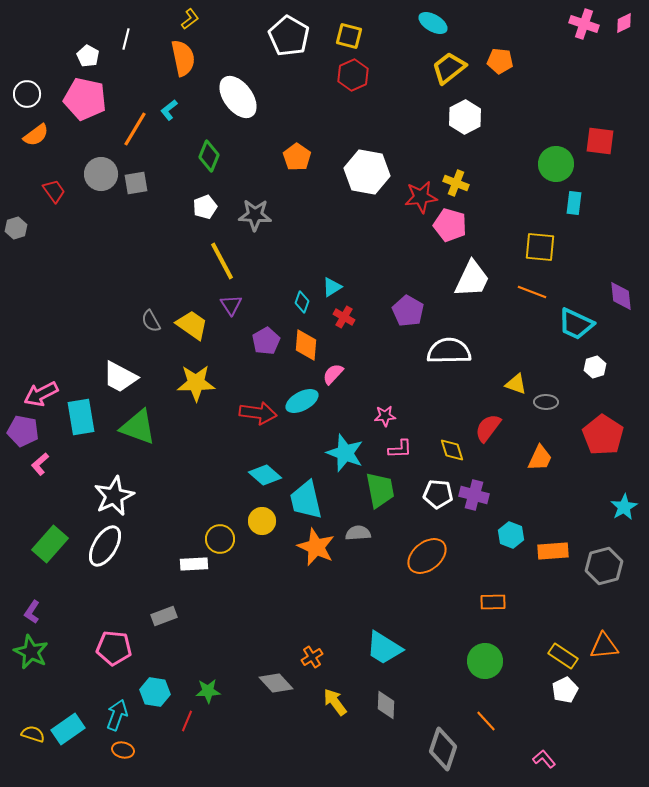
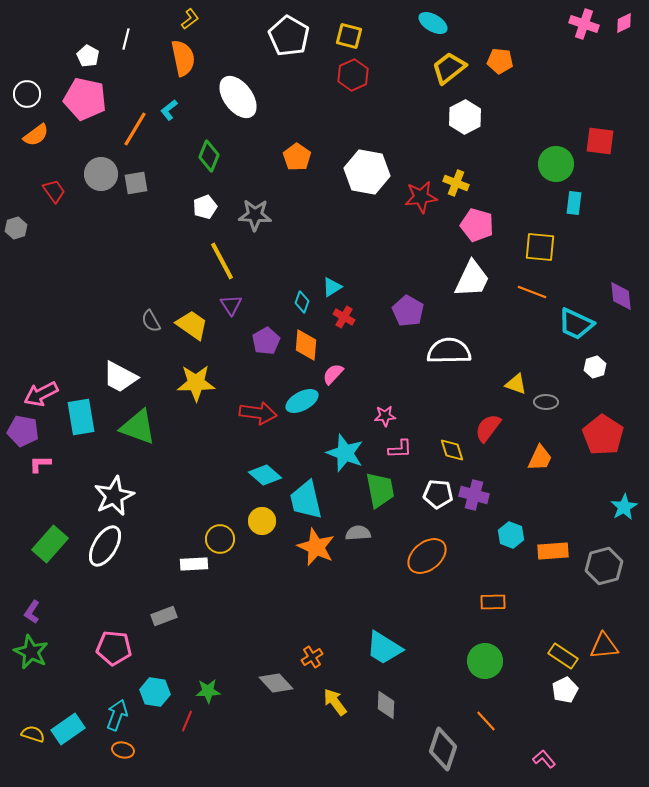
pink pentagon at (450, 225): moved 27 px right
pink L-shape at (40, 464): rotated 40 degrees clockwise
